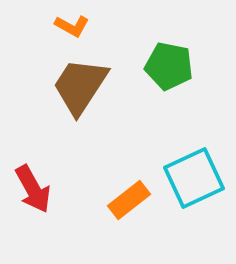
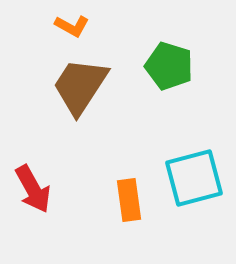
green pentagon: rotated 6 degrees clockwise
cyan square: rotated 10 degrees clockwise
orange rectangle: rotated 60 degrees counterclockwise
